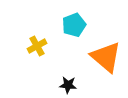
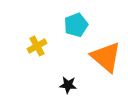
cyan pentagon: moved 2 px right
